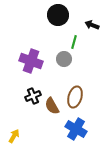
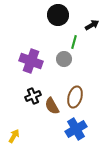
black arrow: rotated 128 degrees clockwise
blue cross: rotated 30 degrees clockwise
